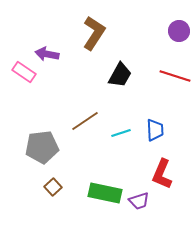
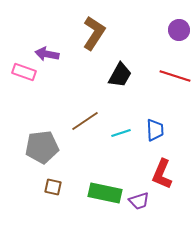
purple circle: moved 1 px up
pink rectangle: rotated 15 degrees counterclockwise
brown square: rotated 36 degrees counterclockwise
